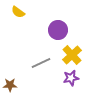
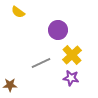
purple star: rotated 21 degrees clockwise
